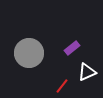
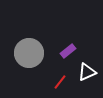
purple rectangle: moved 4 px left, 3 px down
red line: moved 2 px left, 4 px up
